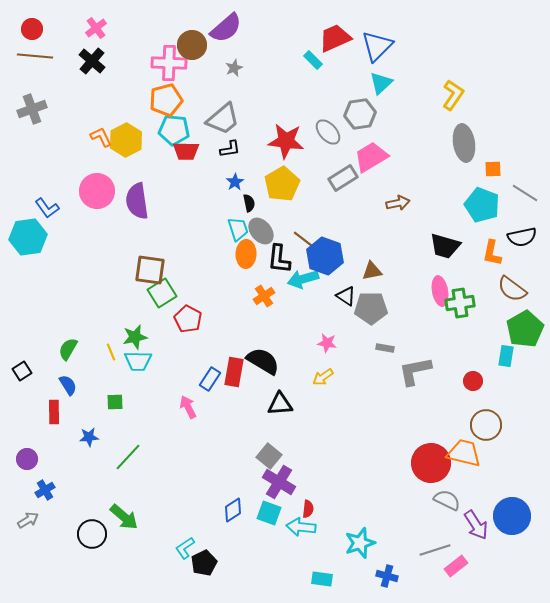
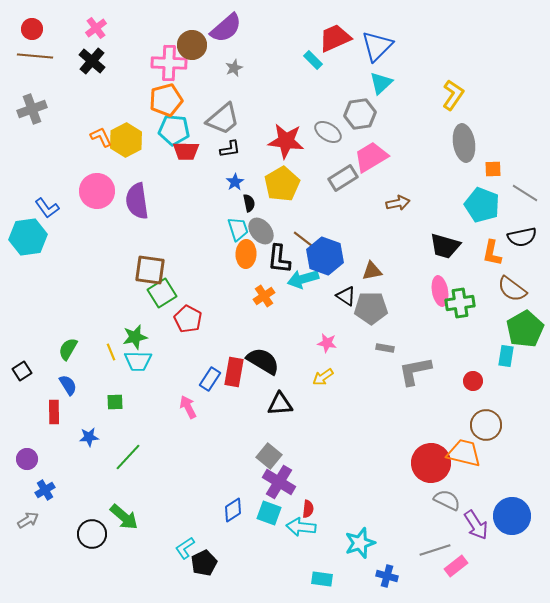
gray ellipse at (328, 132): rotated 16 degrees counterclockwise
